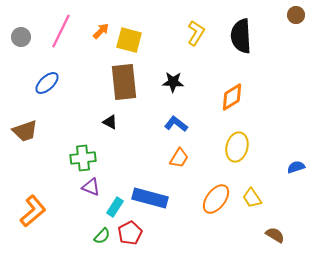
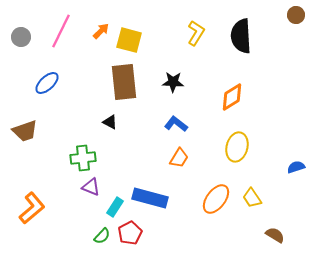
orange L-shape: moved 1 px left, 3 px up
